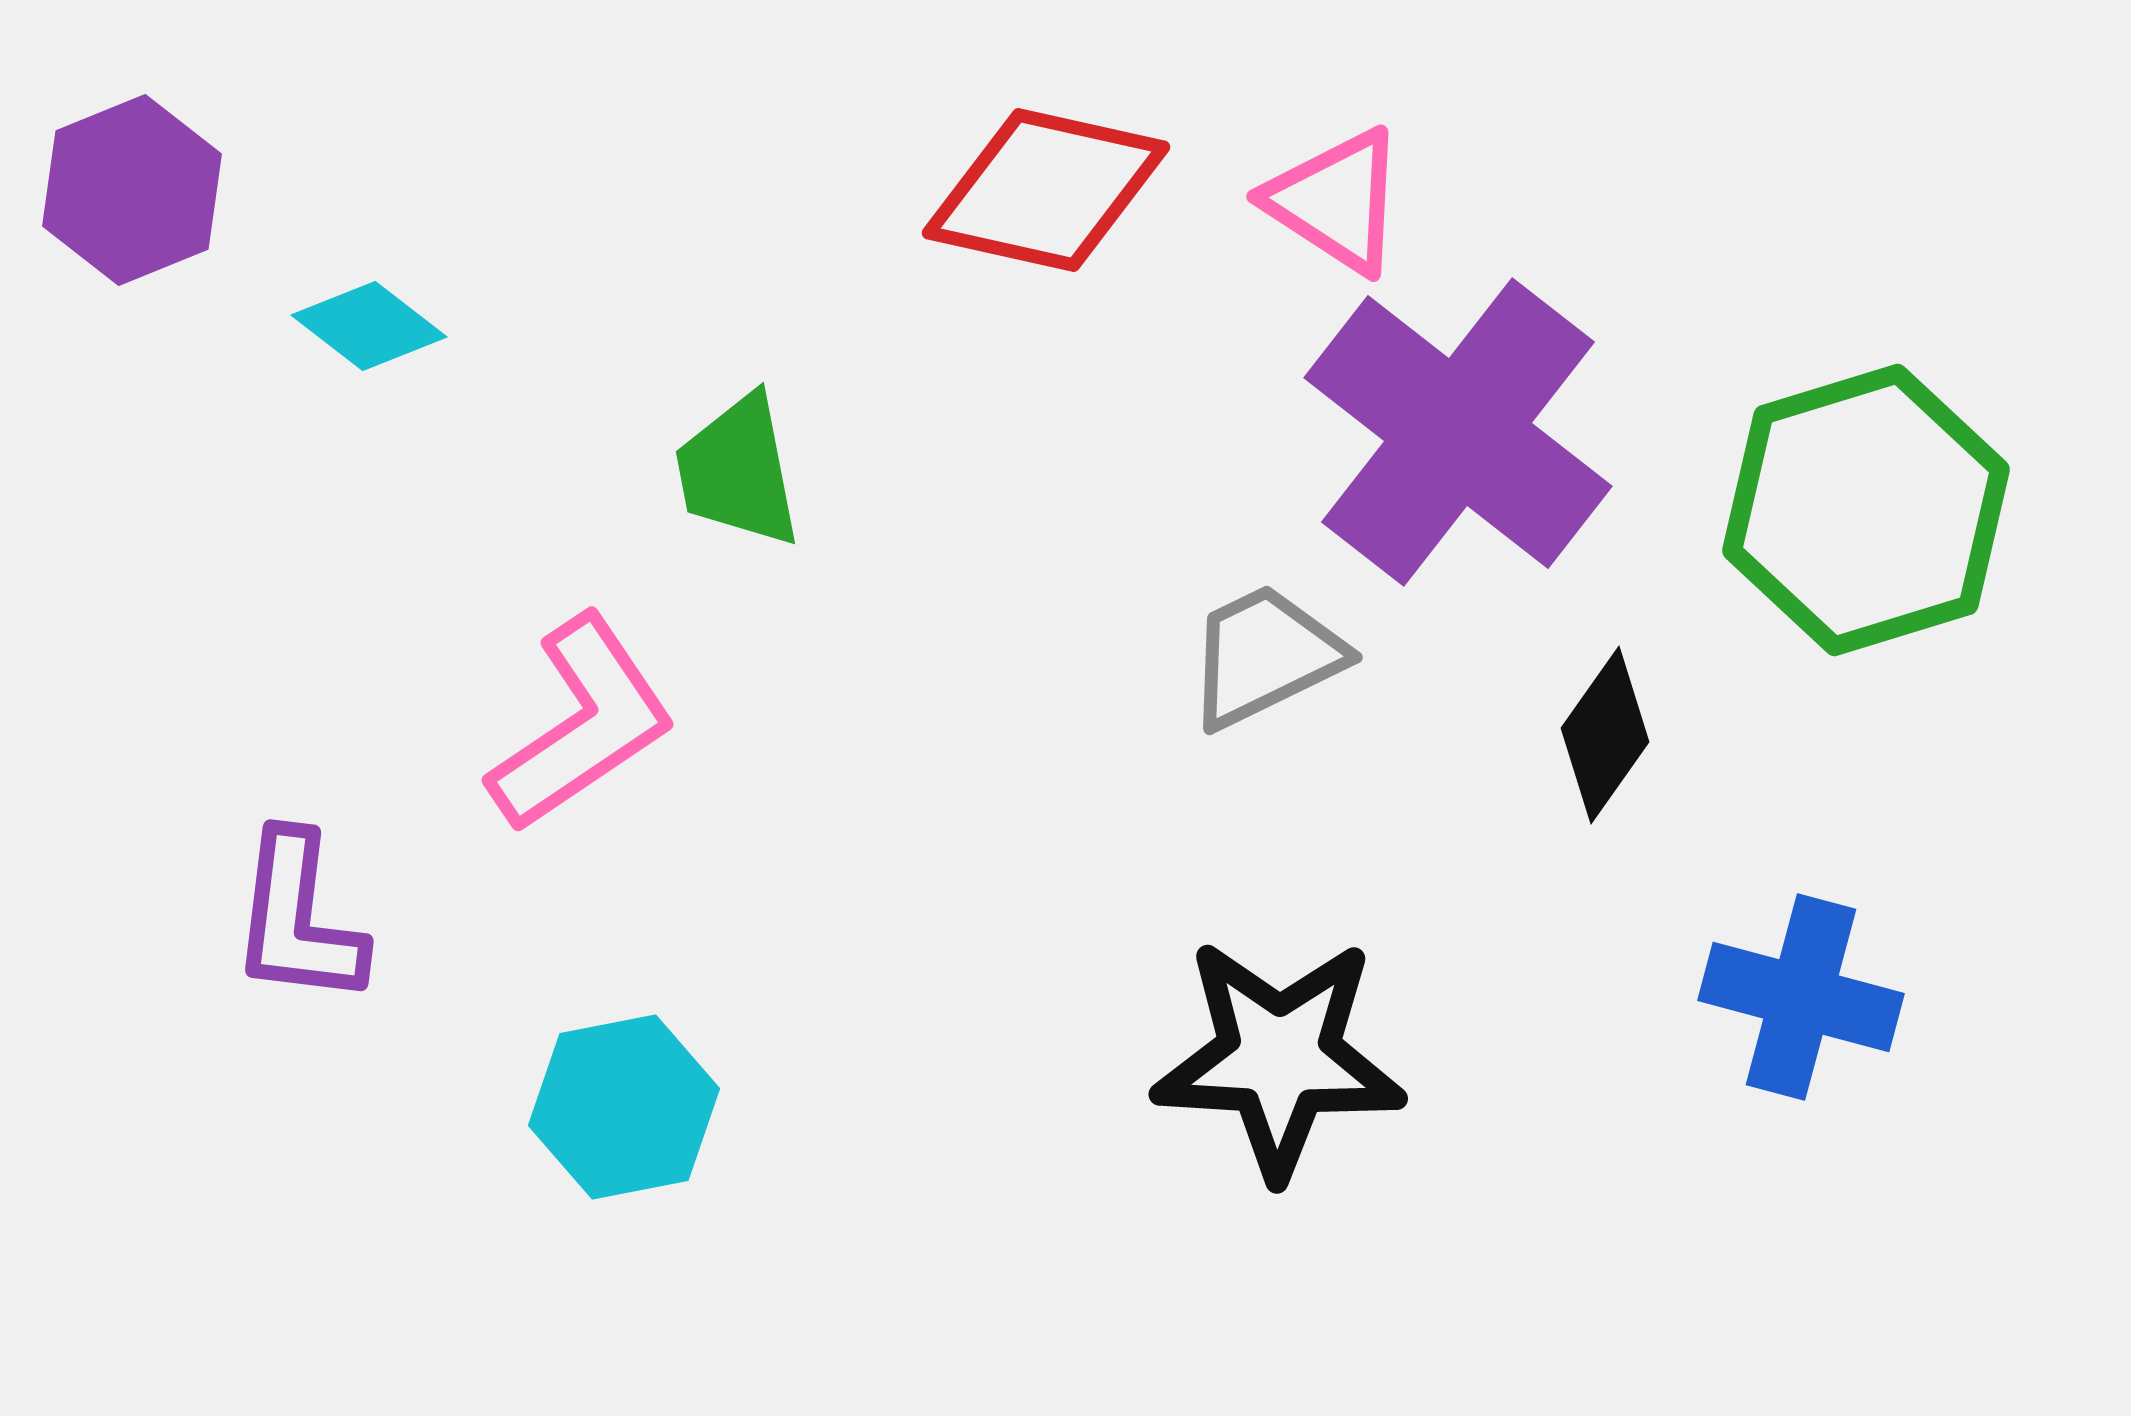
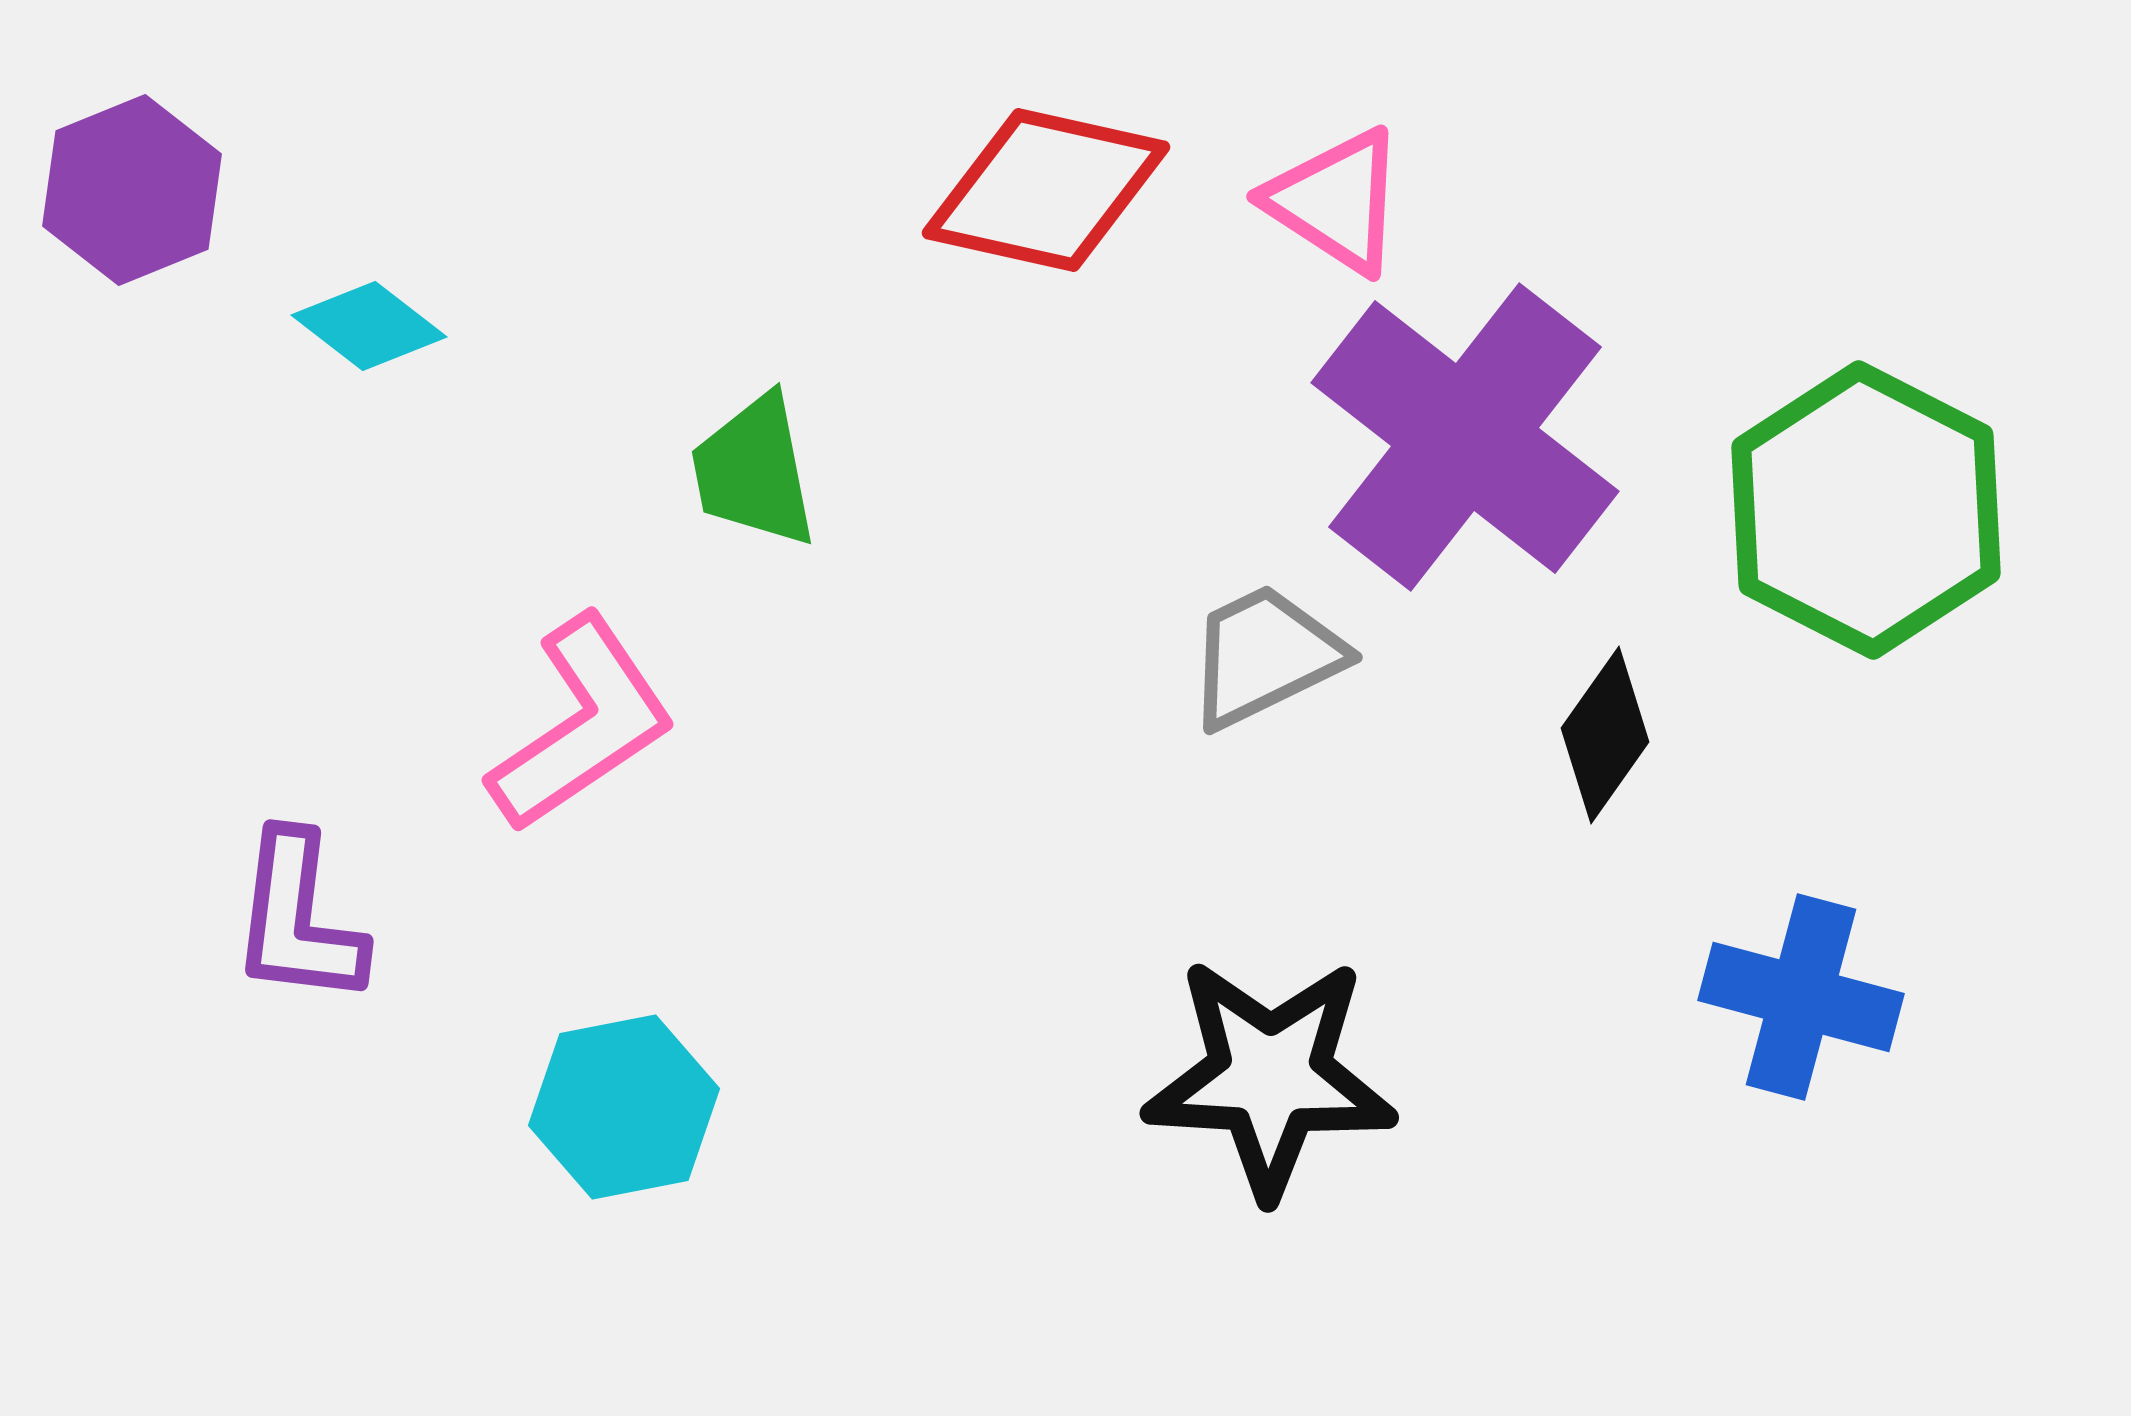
purple cross: moved 7 px right, 5 px down
green trapezoid: moved 16 px right
green hexagon: rotated 16 degrees counterclockwise
black star: moved 9 px left, 19 px down
